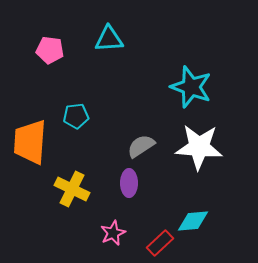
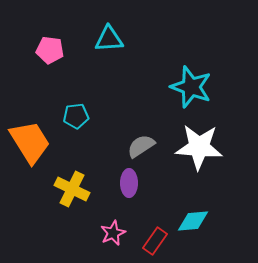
orange trapezoid: rotated 144 degrees clockwise
red rectangle: moved 5 px left, 2 px up; rotated 12 degrees counterclockwise
